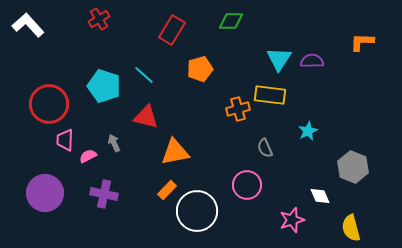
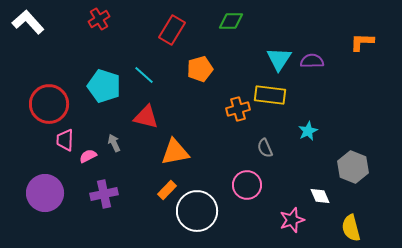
white L-shape: moved 3 px up
purple cross: rotated 24 degrees counterclockwise
